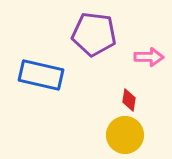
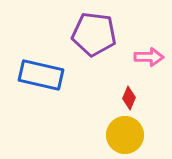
red diamond: moved 2 px up; rotated 15 degrees clockwise
